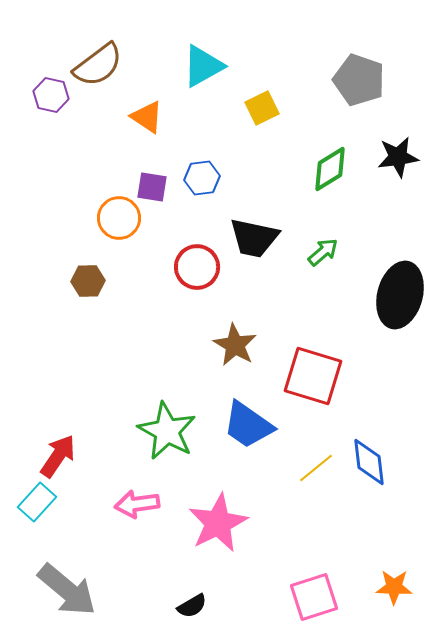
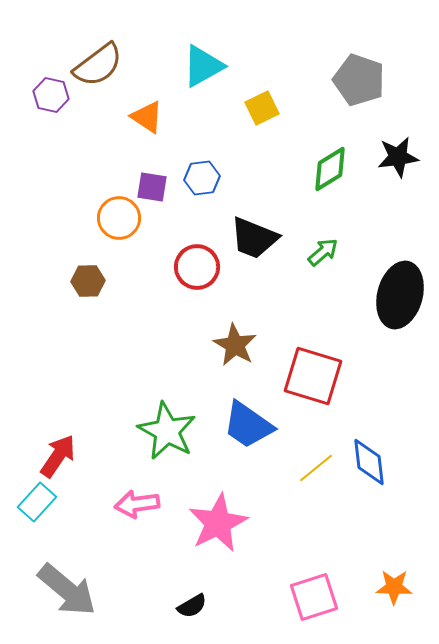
black trapezoid: rotated 10 degrees clockwise
